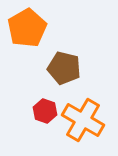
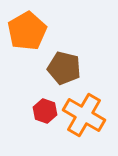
orange pentagon: moved 3 px down
orange cross: moved 1 px right, 5 px up
